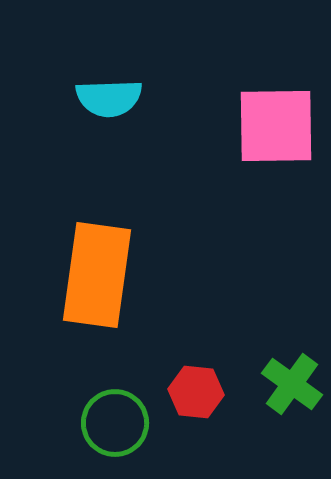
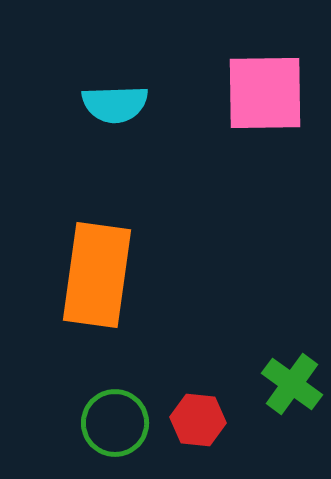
cyan semicircle: moved 6 px right, 6 px down
pink square: moved 11 px left, 33 px up
red hexagon: moved 2 px right, 28 px down
